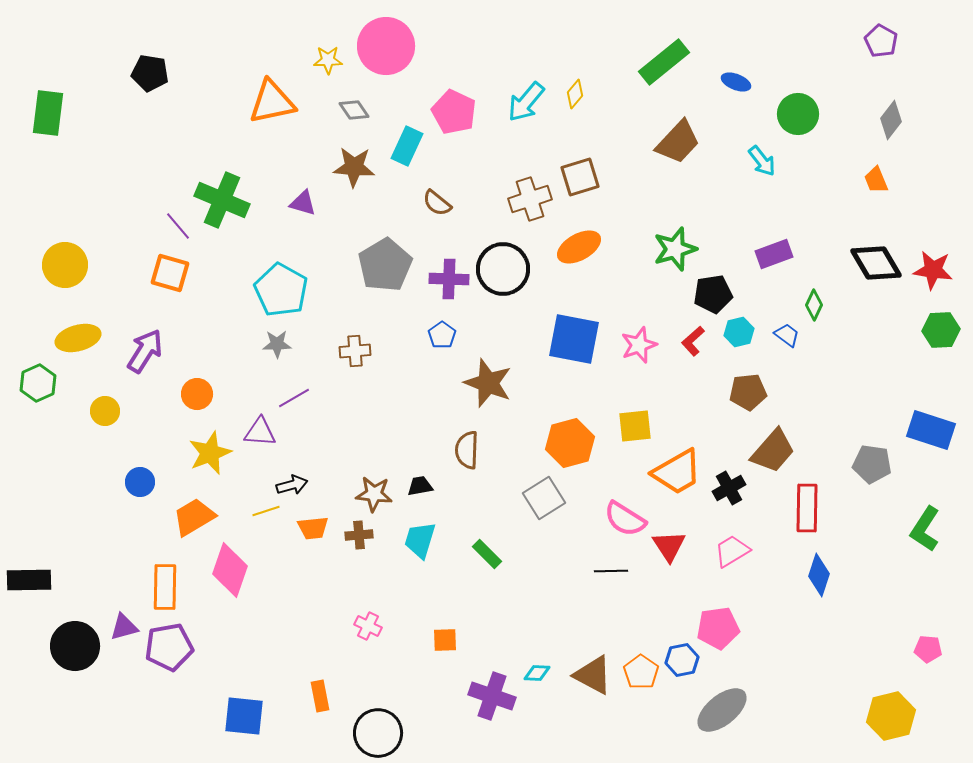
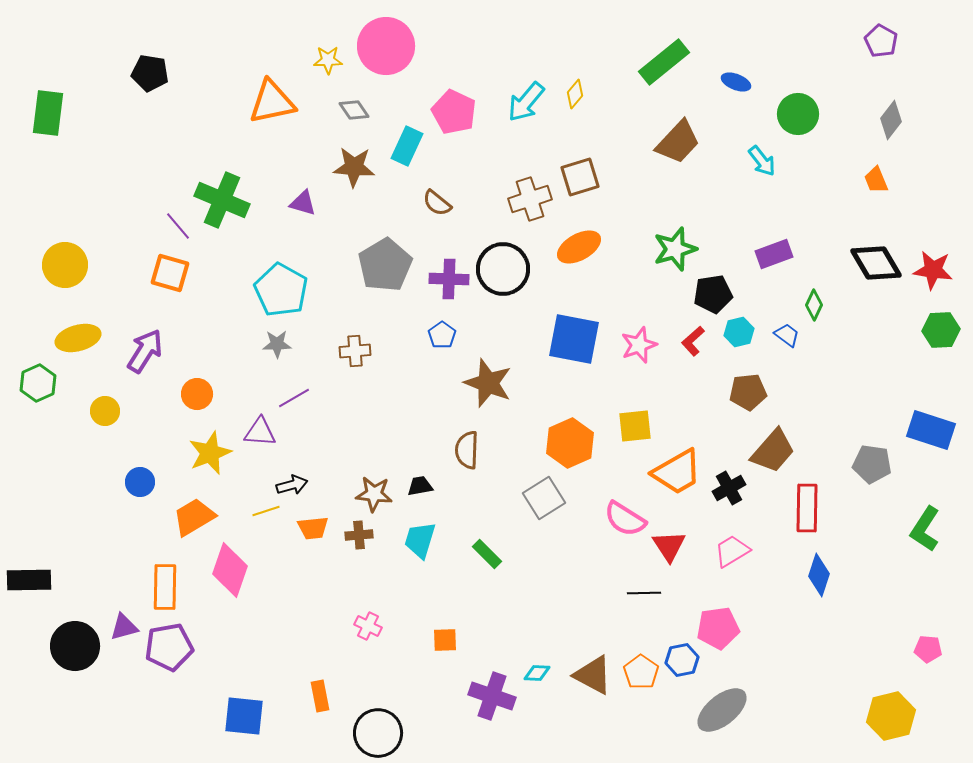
orange hexagon at (570, 443): rotated 9 degrees counterclockwise
black line at (611, 571): moved 33 px right, 22 px down
